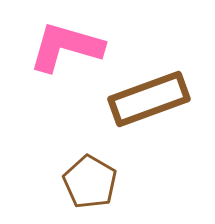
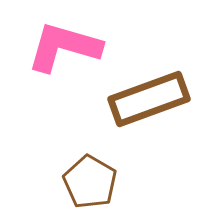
pink L-shape: moved 2 px left
